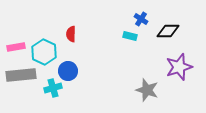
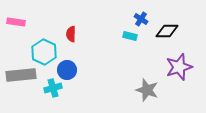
black diamond: moved 1 px left
pink rectangle: moved 25 px up; rotated 18 degrees clockwise
blue circle: moved 1 px left, 1 px up
